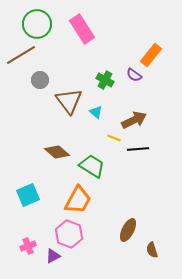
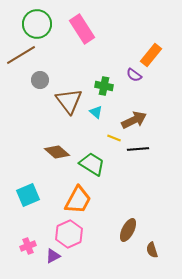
green cross: moved 1 px left, 6 px down; rotated 18 degrees counterclockwise
green trapezoid: moved 2 px up
pink hexagon: rotated 16 degrees clockwise
